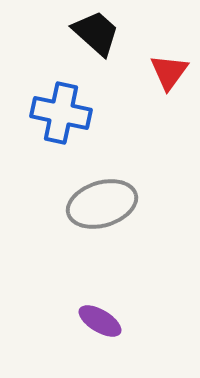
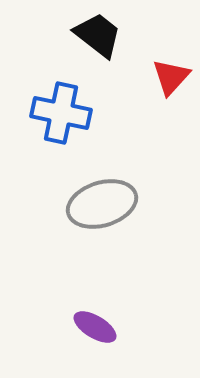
black trapezoid: moved 2 px right, 2 px down; rotated 4 degrees counterclockwise
red triangle: moved 2 px right, 5 px down; rotated 6 degrees clockwise
purple ellipse: moved 5 px left, 6 px down
